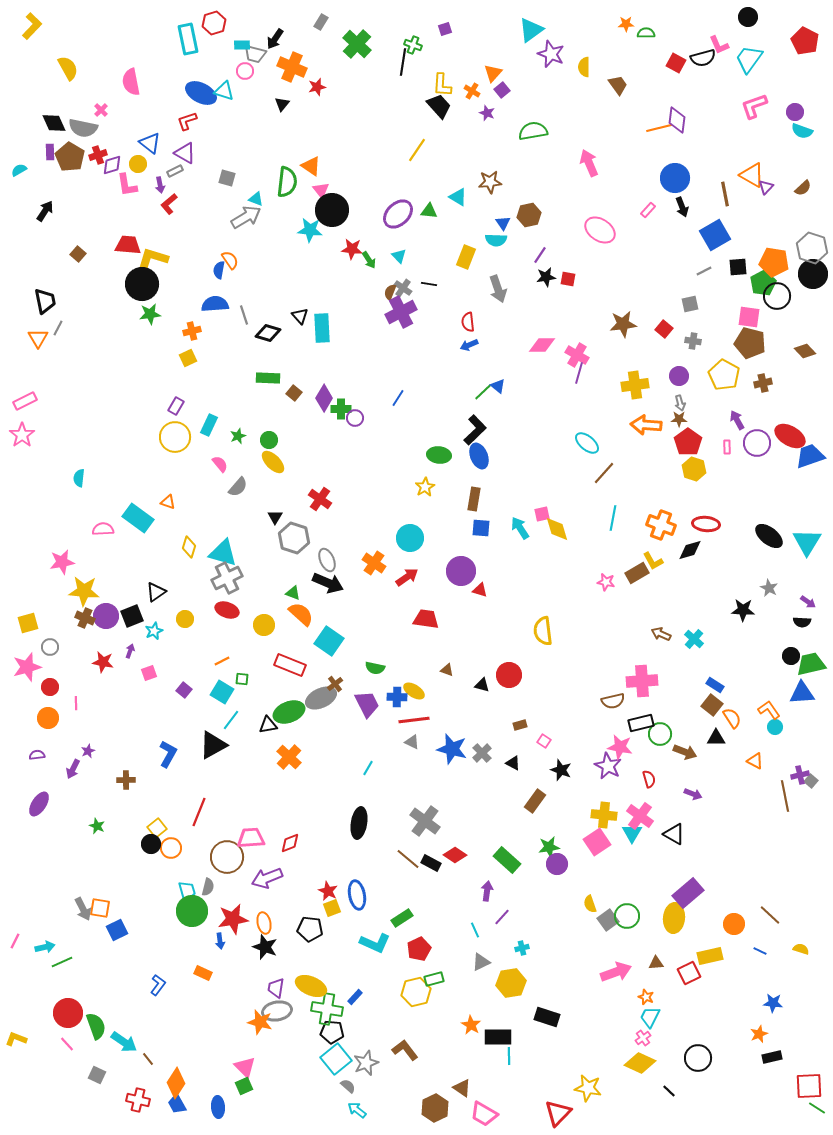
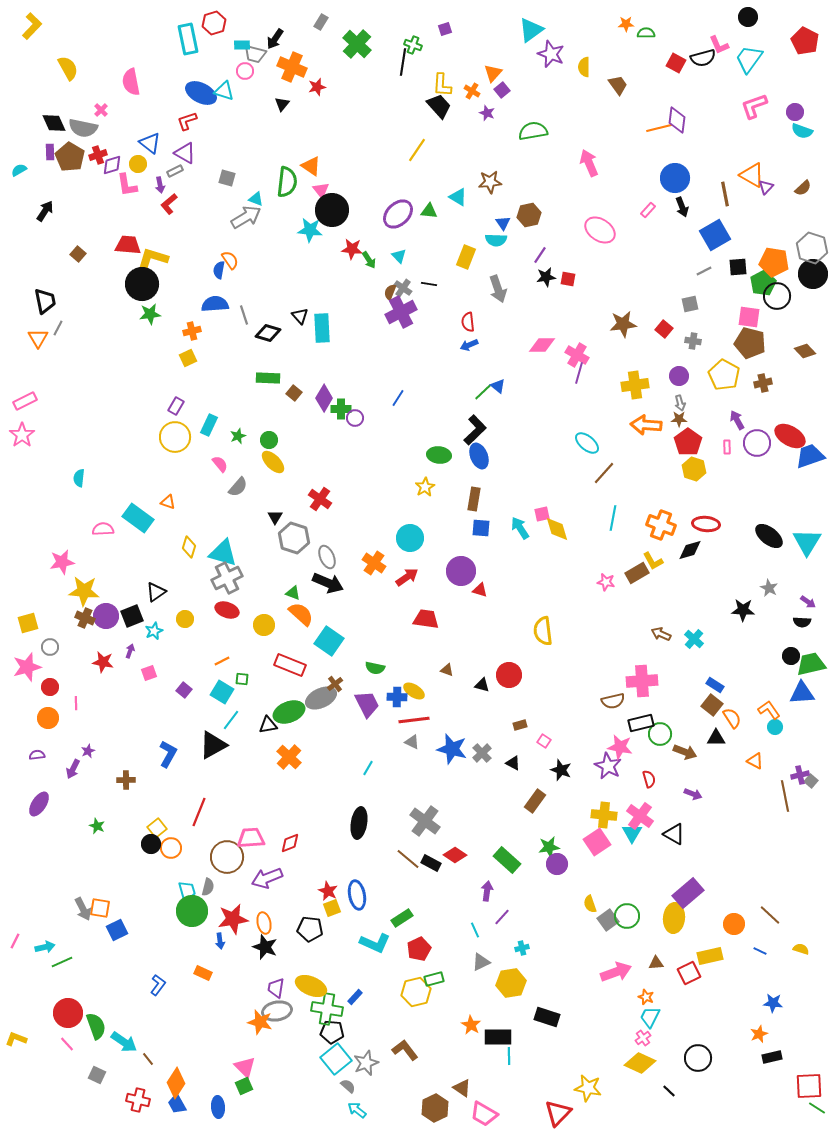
gray ellipse at (327, 560): moved 3 px up
